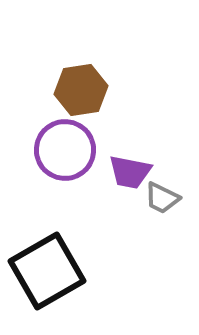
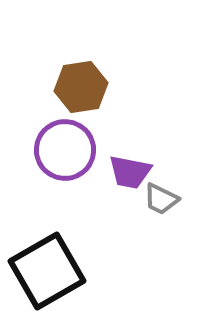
brown hexagon: moved 3 px up
gray trapezoid: moved 1 px left, 1 px down
